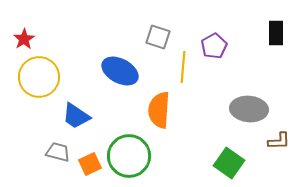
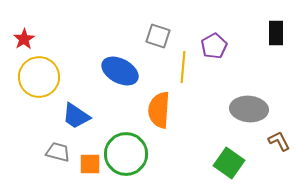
gray square: moved 1 px up
brown L-shape: rotated 115 degrees counterclockwise
green circle: moved 3 px left, 2 px up
orange square: rotated 25 degrees clockwise
